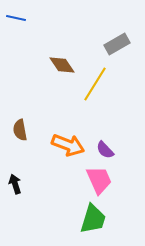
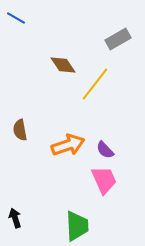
blue line: rotated 18 degrees clockwise
gray rectangle: moved 1 px right, 5 px up
brown diamond: moved 1 px right
yellow line: rotated 6 degrees clockwise
orange arrow: rotated 40 degrees counterclockwise
pink trapezoid: moved 5 px right
black arrow: moved 34 px down
green trapezoid: moved 16 px left, 7 px down; rotated 20 degrees counterclockwise
